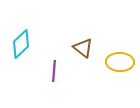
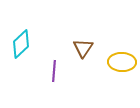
brown triangle: rotated 25 degrees clockwise
yellow ellipse: moved 2 px right
